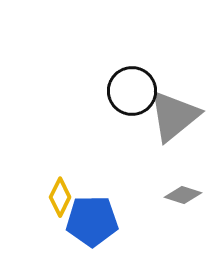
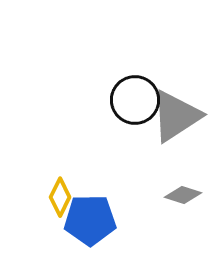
black circle: moved 3 px right, 9 px down
gray triangle: moved 2 px right; rotated 6 degrees clockwise
blue pentagon: moved 2 px left, 1 px up
